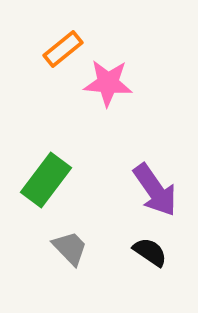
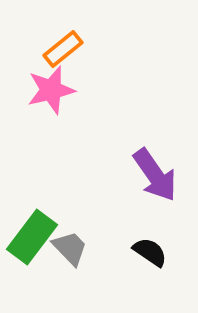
pink star: moved 57 px left, 7 px down; rotated 18 degrees counterclockwise
green rectangle: moved 14 px left, 57 px down
purple arrow: moved 15 px up
